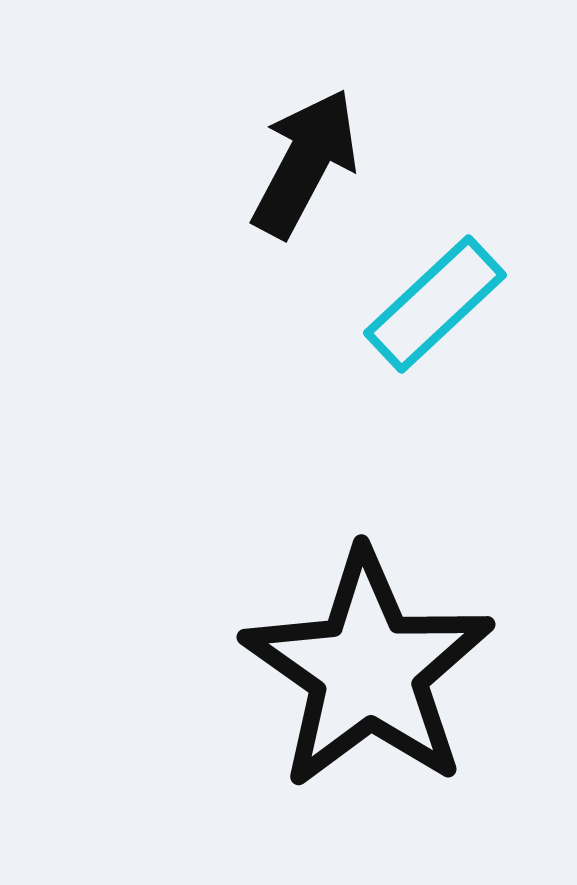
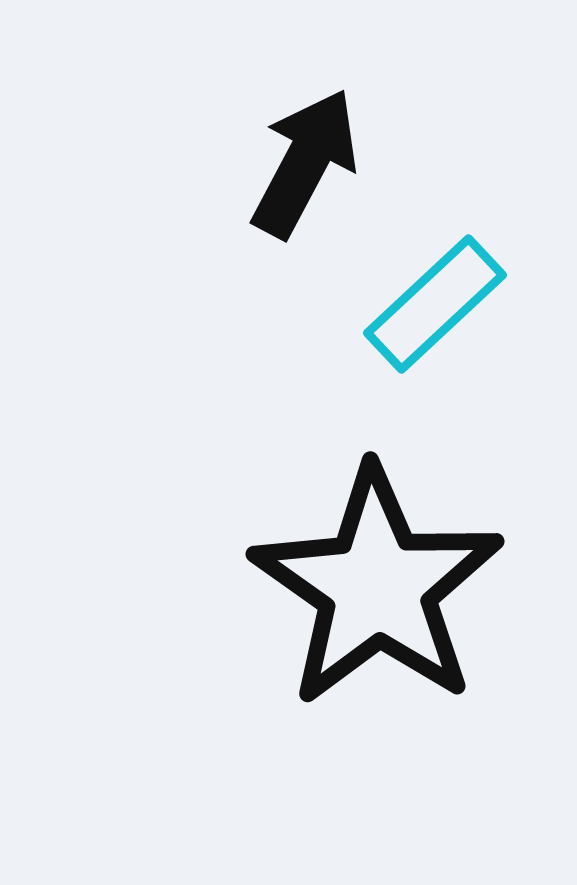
black star: moved 9 px right, 83 px up
